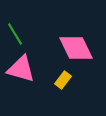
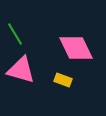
pink triangle: moved 1 px down
yellow rectangle: rotated 72 degrees clockwise
